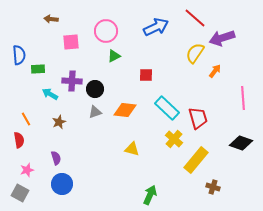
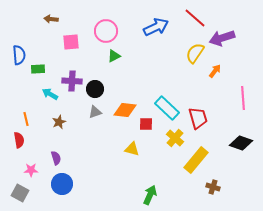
red square: moved 49 px down
orange line: rotated 16 degrees clockwise
yellow cross: moved 1 px right, 1 px up
pink star: moved 4 px right; rotated 16 degrees clockwise
